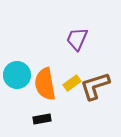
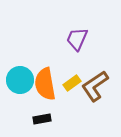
cyan circle: moved 3 px right, 5 px down
brown L-shape: rotated 16 degrees counterclockwise
